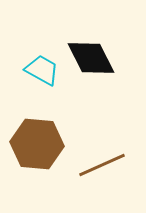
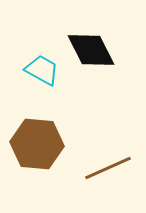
black diamond: moved 8 px up
brown line: moved 6 px right, 3 px down
